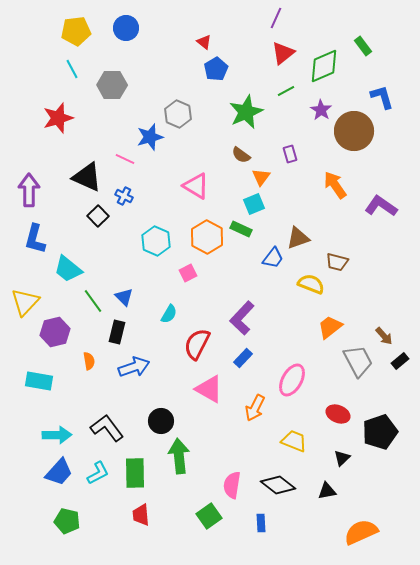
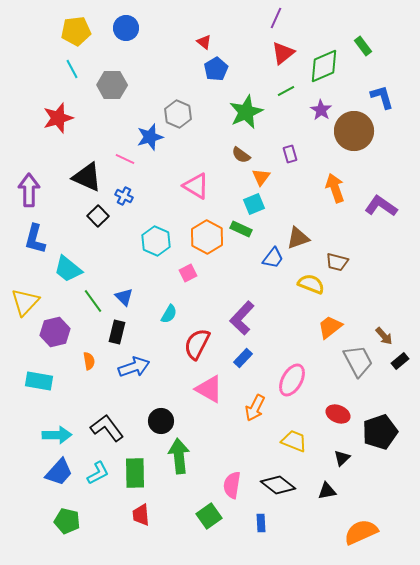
orange arrow at (335, 185): moved 3 px down; rotated 16 degrees clockwise
